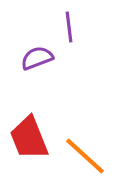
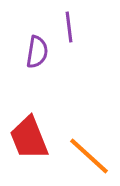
purple semicircle: moved 6 px up; rotated 120 degrees clockwise
orange line: moved 4 px right
